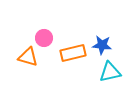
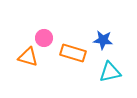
blue star: moved 1 px right, 5 px up
orange rectangle: rotated 30 degrees clockwise
